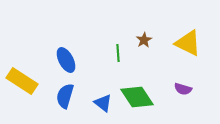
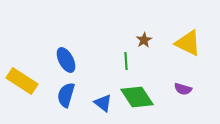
green line: moved 8 px right, 8 px down
blue semicircle: moved 1 px right, 1 px up
